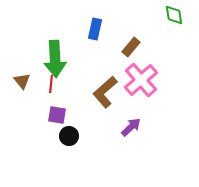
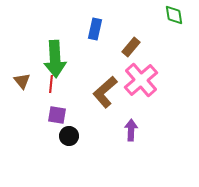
purple arrow: moved 3 px down; rotated 45 degrees counterclockwise
